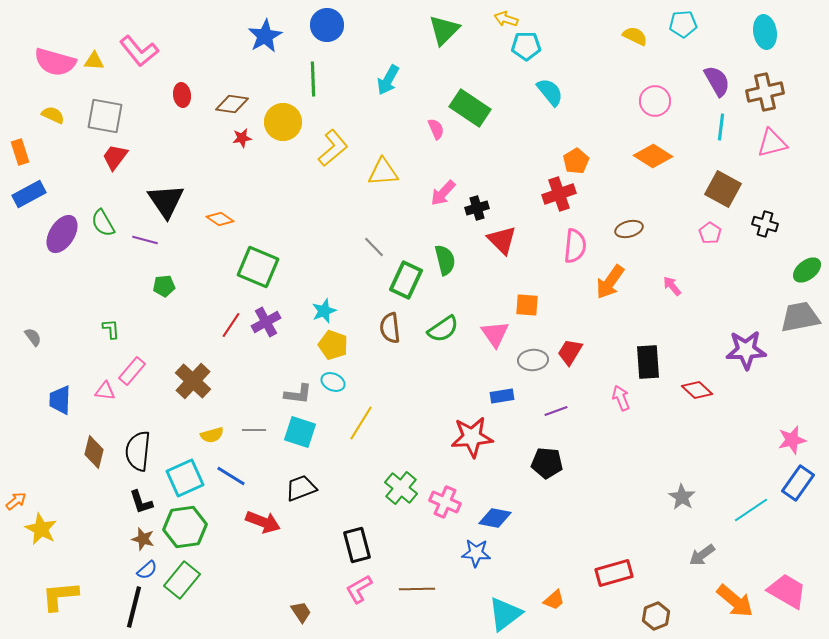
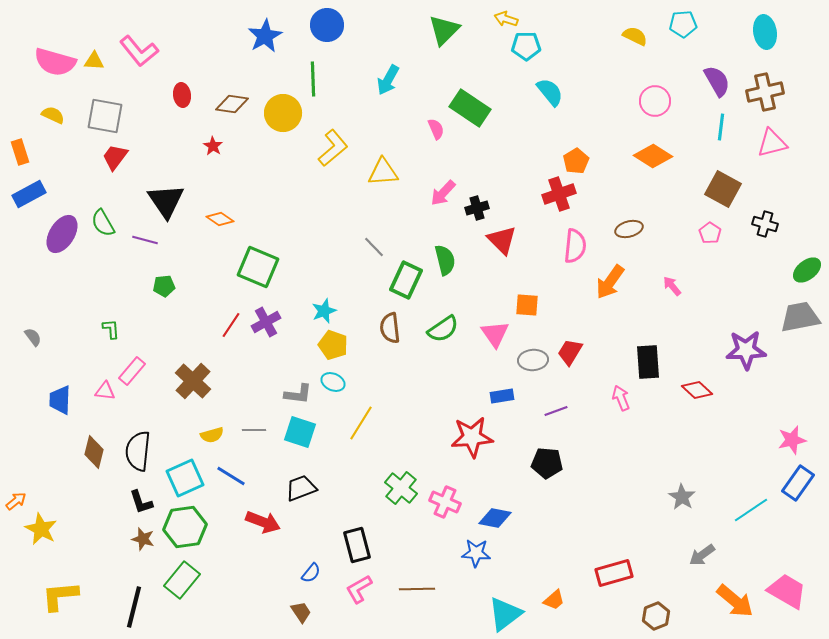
yellow circle at (283, 122): moved 9 px up
red star at (242, 138): moved 29 px left, 8 px down; rotated 30 degrees counterclockwise
blue semicircle at (147, 570): moved 164 px right, 3 px down; rotated 10 degrees counterclockwise
